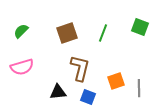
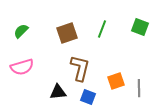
green line: moved 1 px left, 4 px up
